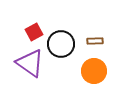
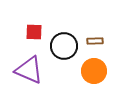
red square: rotated 30 degrees clockwise
black circle: moved 3 px right, 2 px down
purple triangle: moved 1 px left, 7 px down; rotated 12 degrees counterclockwise
